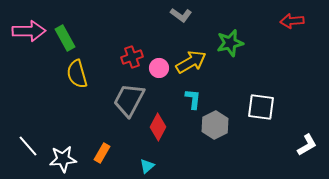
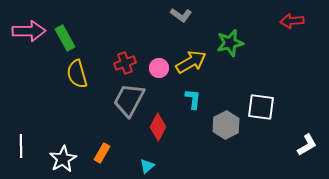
red cross: moved 7 px left, 6 px down
gray hexagon: moved 11 px right
white line: moved 7 px left; rotated 40 degrees clockwise
white star: rotated 24 degrees counterclockwise
